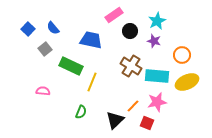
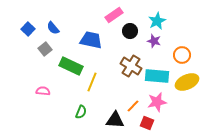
black triangle: rotated 48 degrees clockwise
